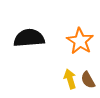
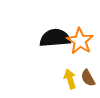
black semicircle: moved 26 px right
brown semicircle: moved 2 px up
